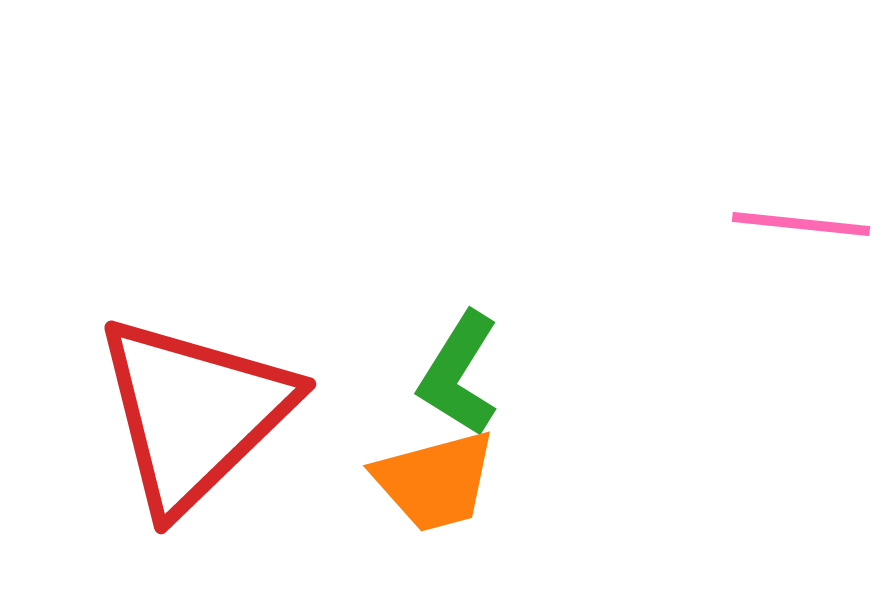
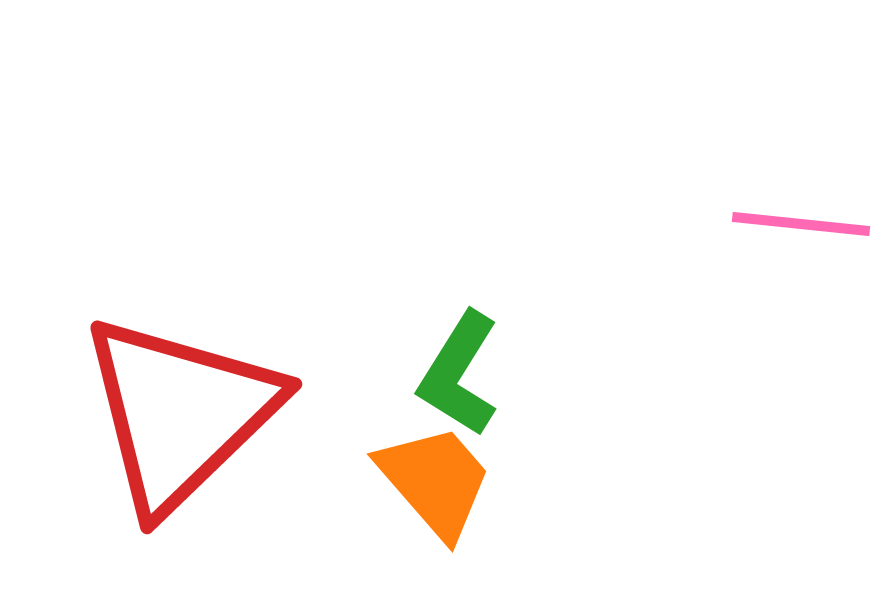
red triangle: moved 14 px left
orange trapezoid: rotated 116 degrees counterclockwise
